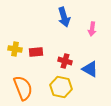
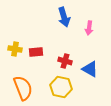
pink arrow: moved 3 px left, 1 px up
